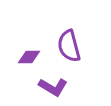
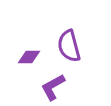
purple L-shape: rotated 120 degrees clockwise
